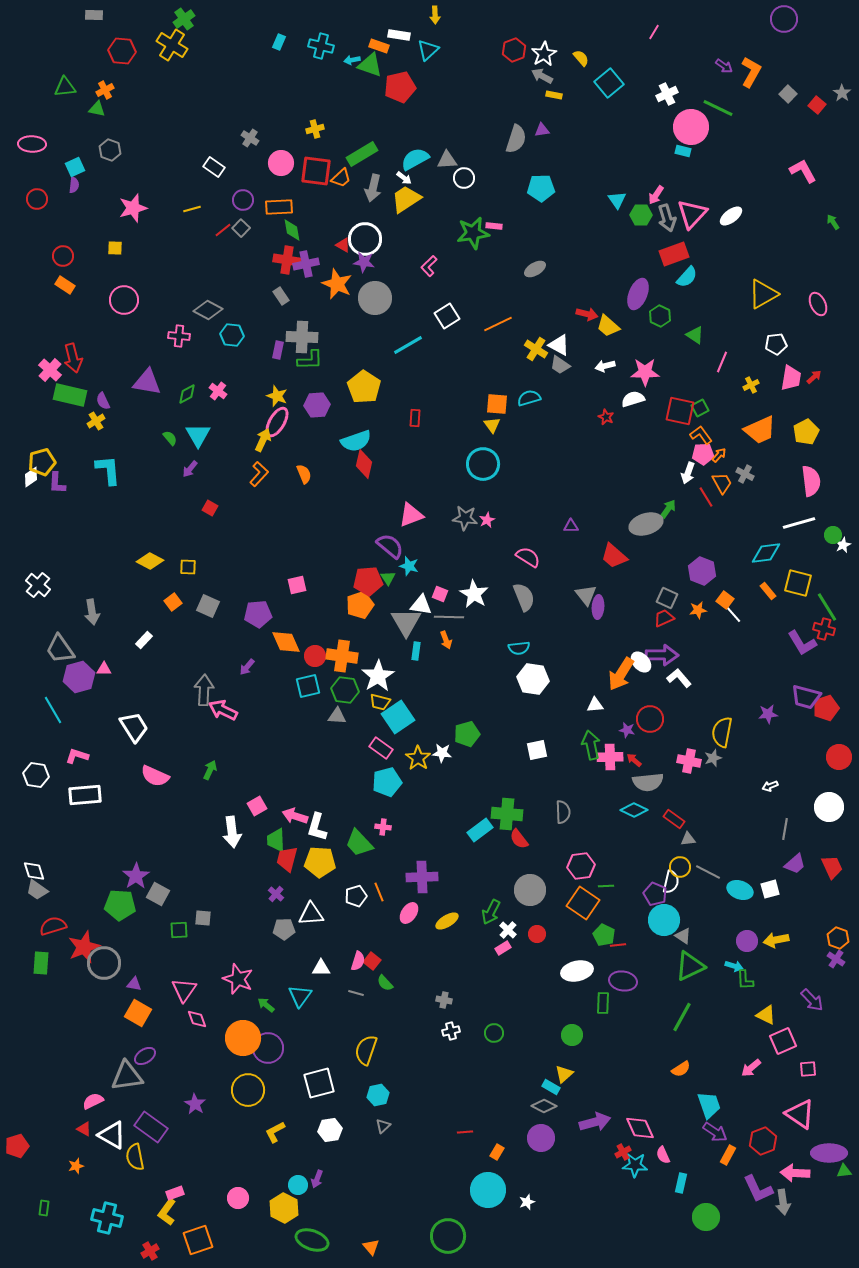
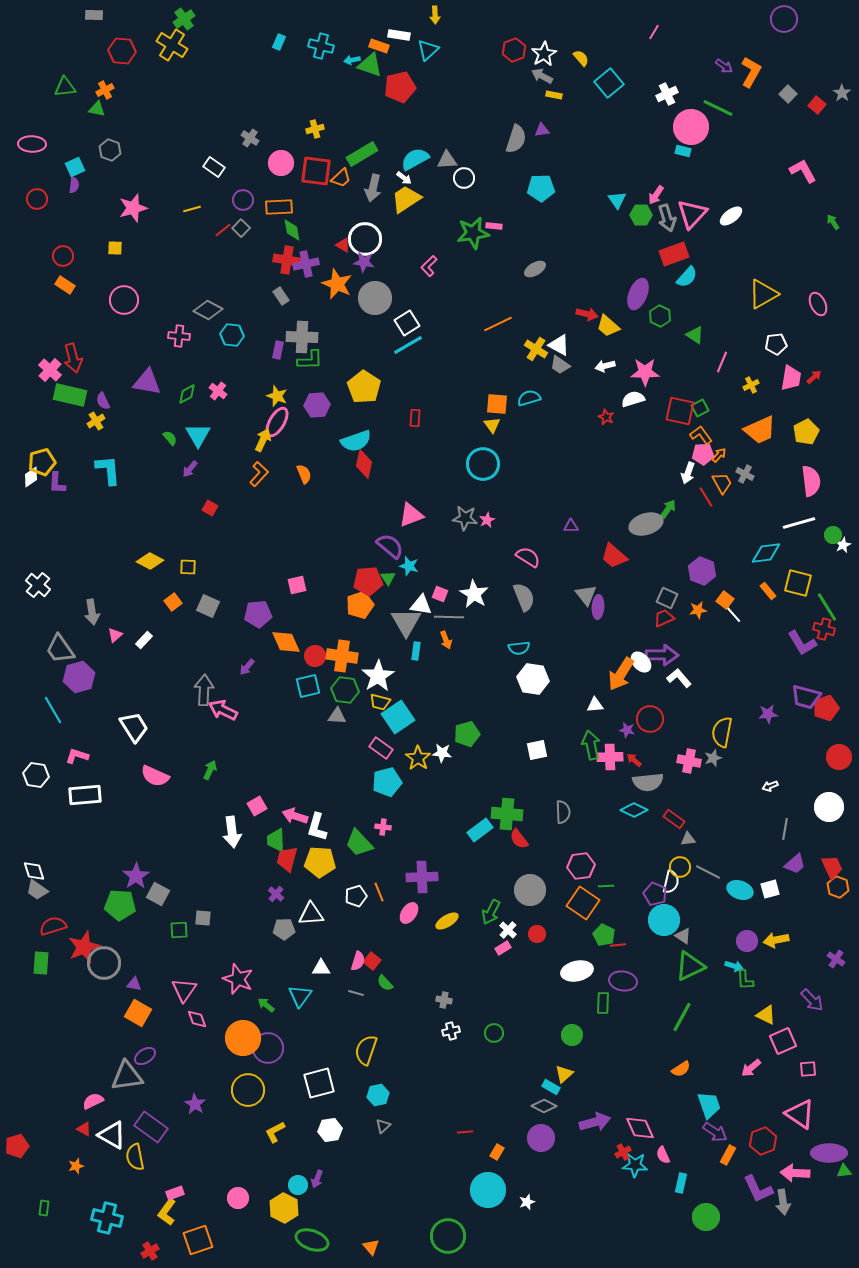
white square at (447, 316): moved 40 px left, 7 px down
pink triangle at (104, 669): moved 11 px right, 34 px up; rotated 42 degrees counterclockwise
orange hexagon at (838, 938): moved 51 px up
